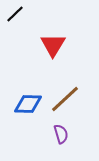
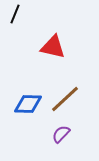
black line: rotated 24 degrees counterclockwise
red triangle: moved 2 px down; rotated 48 degrees counterclockwise
purple semicircle: rotated 120 degrees counterclockwise
